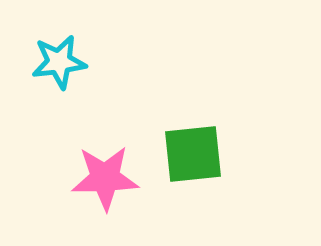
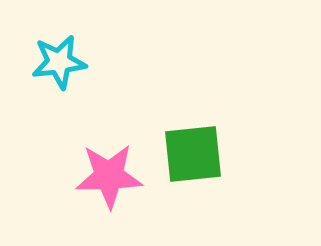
pink star: moved 4 px right, 2 px up
